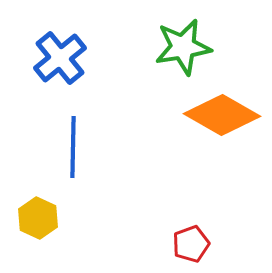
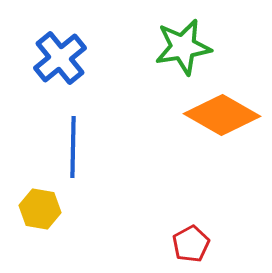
yellow hexagon: moved 2 px right, 9 px up; rotated 15 degrees counterclockwise
red pentagon: rotated 9 degrees counterclockwise
